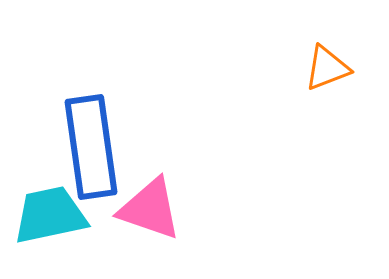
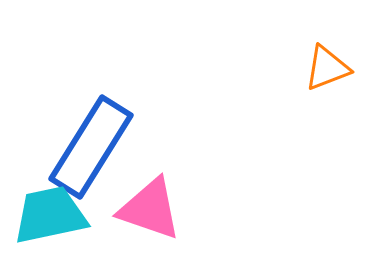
blue rectangle: rotated 40 degrees clockwise
